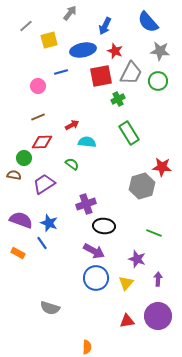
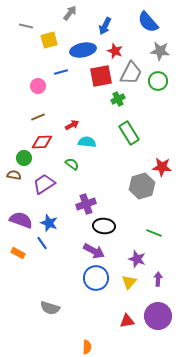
gray line at (26, 26): rotated 56 degrees clockwise
yellow triangle at (126, 283): moved 3 px right, 1 px up
